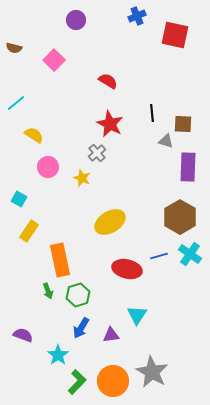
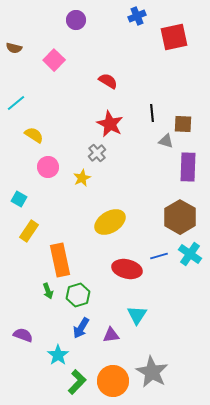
red square: moved 1 px left, 2 px down; rotated 24 degrees counterclockwise
yellow star: rotated 24 degrees clockwise
